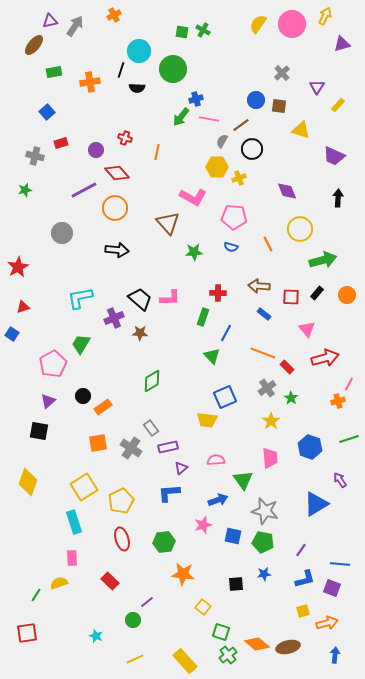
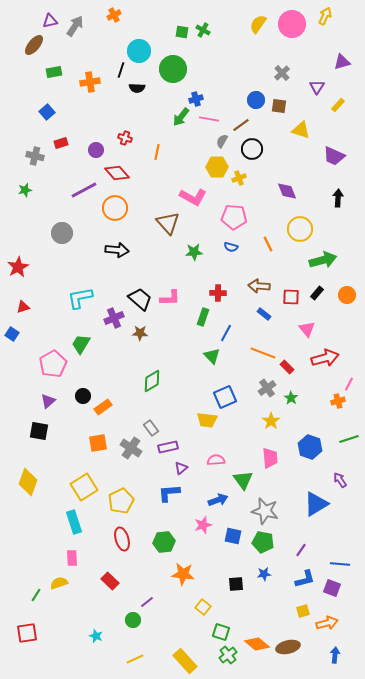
purple triangle at (342, 44): moved 18 px down
